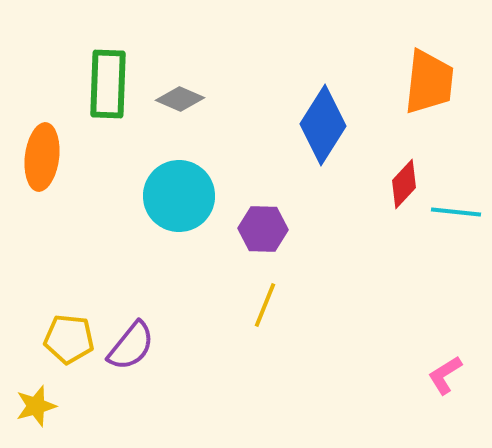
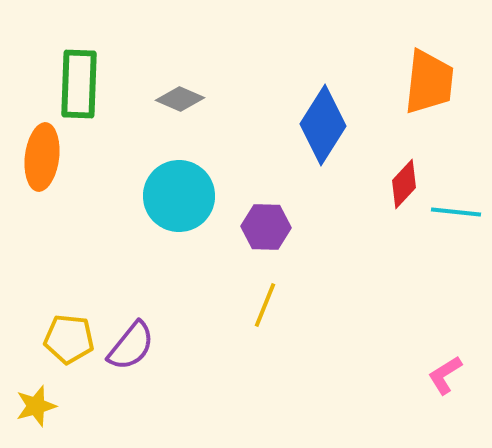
green rectangle: moved 29 px left
purple hexagon: moved 3 px right, 2 px up
